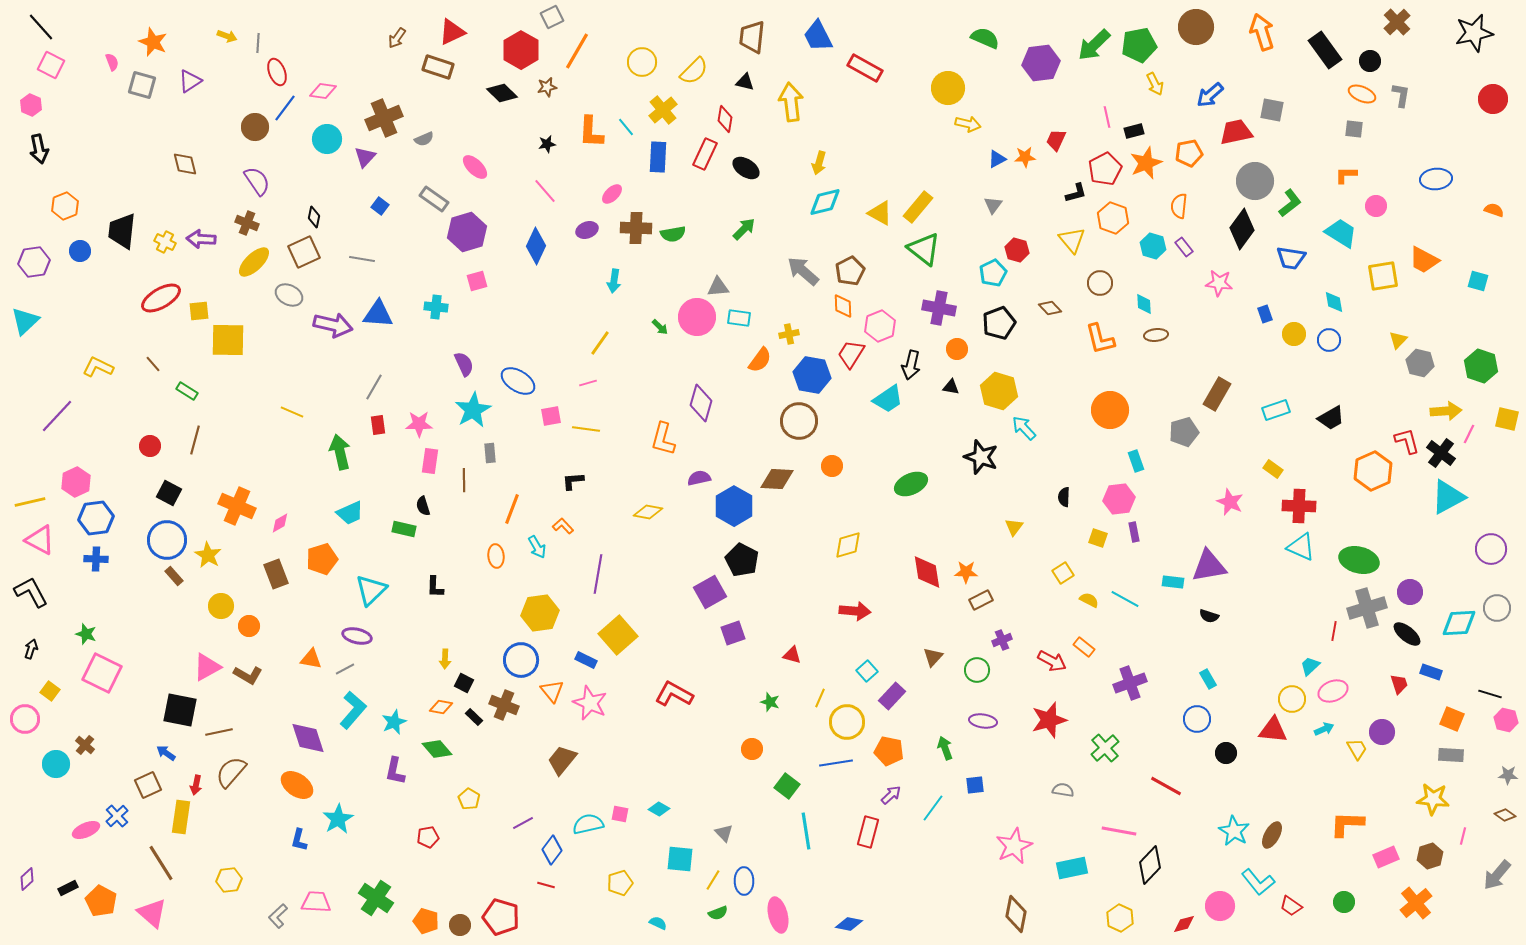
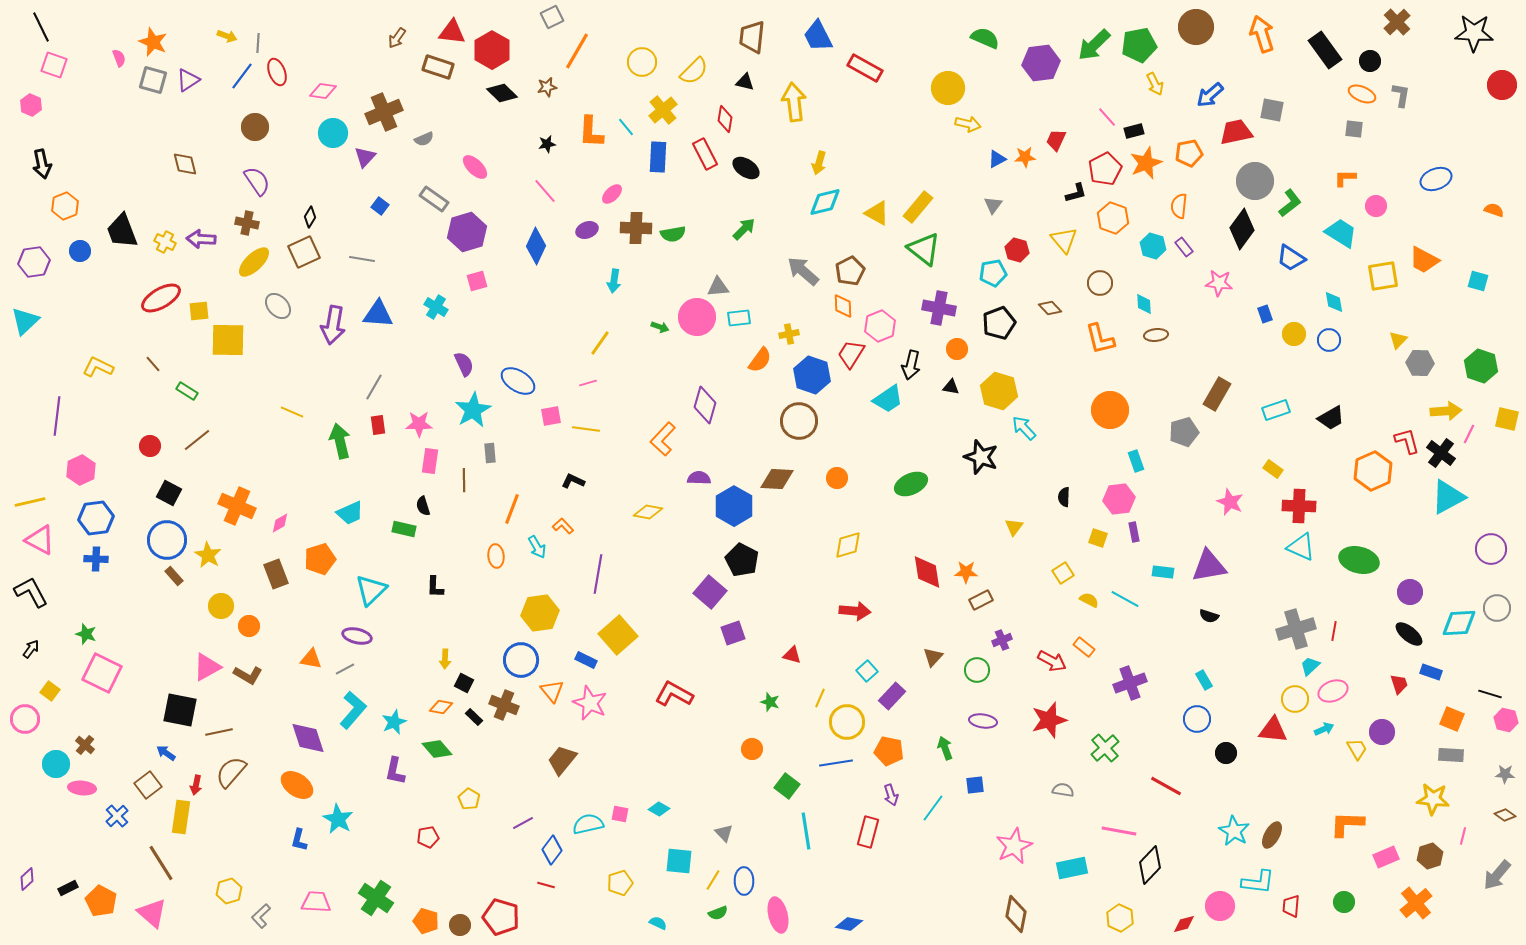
black line at (41, 27): rotated 16 degrees clockwise
red triangle at (452, 32): rotated 32 degrees clockwise
orange arrow at (1262, 32): moved 2 px down
black star at (1474, 33): rotated 15 degrees clockwise
red hexagon at (521, 50): moved 29 px left
pink semicircle at (112, 62): moved 7 px right, 4 px up
pink square at (51, 65): moved 3 px right; rotated 8 degrees counterclockwise
purple triangle at (190, 81): moved 2 px left, 1 px up
gray square at (142, 85): moved 11 px right, 5 px up
red circle at (1493, 99): moved 9 px right, 14 px up
yellow arrow at (791, 102): moved 3 px right
blue line at (285, 108): moved 43 px left, 32 px up
pink line at (1107, 117): rotated 30 degrees counterclockwise
brown cross at (384, 118): moved 6 px up
cyan circle at (327, 139): moved 6 px right, 6 px up
black arrow at (39, 149): moved 3 px right, 15 px down
red rectangle at (705, 154): rotated 52 degrees counterclockwise
orange L-shape at (1346, 175): moved 1 px left, 3 px down
blue ellipse at (1436, 179): rotated 16 degrees counterclockwise
yellow triangle at (880, 213): moved 3 px left
black diamond at (314, 217): moved 4 px left; rotated 20 degrees clockwise
brown cross at (247, 223): rotated 10 degrees counterclockwise
black trapezoid at (122, 231): rotated 27 degrees counterclockwise
yellow triangle at (1072, 240): moved 8 px left
blue trapezoid at (1291, 258): rotated 24 degrees clockwise
cyan pentagon at (993, 273): rotated 16 degrees clockwise
gray ellipse at (289, 295): moved 11 px left, 11 px down; rotated 20 degrees clockwise
cyan cross at (436, 307): rotated 25 degrees clockwise
cyan rectangle at (739, 318): rotated 15 degrees counterclockwise
purple arrow at (333, 325): rotated 87 degrees clockwise
green arrow at (660, 327): rotated 24 degrees counterclockwise
gray hexagon at (1420, 363): rotated 12 degrees counterclockwise
blue hexagon at (812, 375): rotated 9 degrees clockwise
purple diamond at (701, 403): moved 4 px right, 2 px down
purple line at (57, 416): rotated 36 degrees counterclockwise
orange L-shape at (663, 439): rotated 28 degrees clockwise
brown line at (195, 440): moved 2 px right; rotated 36 degrees clockwise
green arrow at (340, 452): moved 11 px up
orange circle at (832, 466): moved 5 px right, 12 px down
purple semicircle at (699, 478): rotated 15 degrees clockwise
black L-shape at (573, 481): rotated 30 degrees clockwise
pink hexagon at (76, 482): moved 5 px right, 12 px up
orange pentagon at (322, 559): moved 2 px left
cyan rectangle at (1173, 582): moved 10 px left, 10 px up
purple square at (710, 592): rotated 20 degrees counterclockwise
gray cross at (1367, 608): moved 71 px left, 21 px down
black ellipse at (1407, 634): moved 2 px right
black arrow at (31, 649): rotated 18 degrees clockwise
cyan rectangle at (1208, 679): moved 4 px left, 1 px down
yellow circle at (1292, 699): moved 3 px right
gray star at (1508, 775): moved 3 px left, 1 px up
brown square at (148, 785): rotated 12 degrees counterclockwise
purple arrow at (891, 795): rotated 115 degrees clockwise
cyan star at (338, 819): rotated 12 degrees counterclockwise
pink ellipse at (86, 830): moved 4 px left, 42 px up; rotated 28 degrees clockwise
cyan square at (680, 859): moved 1 px left, 2 px down
yellow hexagon at (229, 880): moved 11 px down; rotated 10 degrees counterclockwise
cyan L-shape at (1258, 882): rotated 44 degrees counterclockwise
red trapezoid at (1291, 906): rotated 60 degrees clockwise
gray L-shape at (278, 916): moved 17 px left
